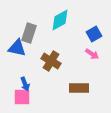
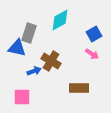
blue arrow: moved 9 px right, 13 px up; rotated 88 degrees counterclockwise
